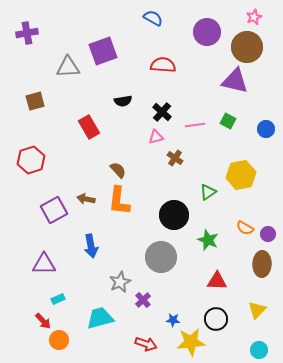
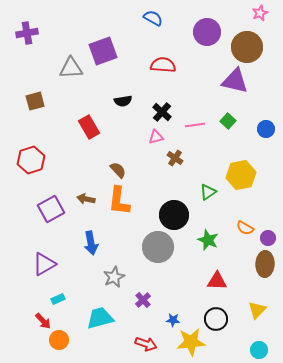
pink star at (254, 17): moved 6 px right, 4 px up
gray triangle at (68, 67): moved 3 px right, 1 px down
green square at (228, 121): rotated 14 degrees clockwise
purple square at (54, 210): moved 3 px left, 1 px up
purple circle at (268, 234): moved 4 px down
blue arrow at (91, 246): moved 3 px up
gray circle at (161, 257): moved 3 px left, 10 px up
purple triangle at (44, 264): rotated 30 degrees counterclockwise
brown ellipse at (262, 264): moved 3 px right
gray star at (120, 282): moved 6 px left, 5 px up
